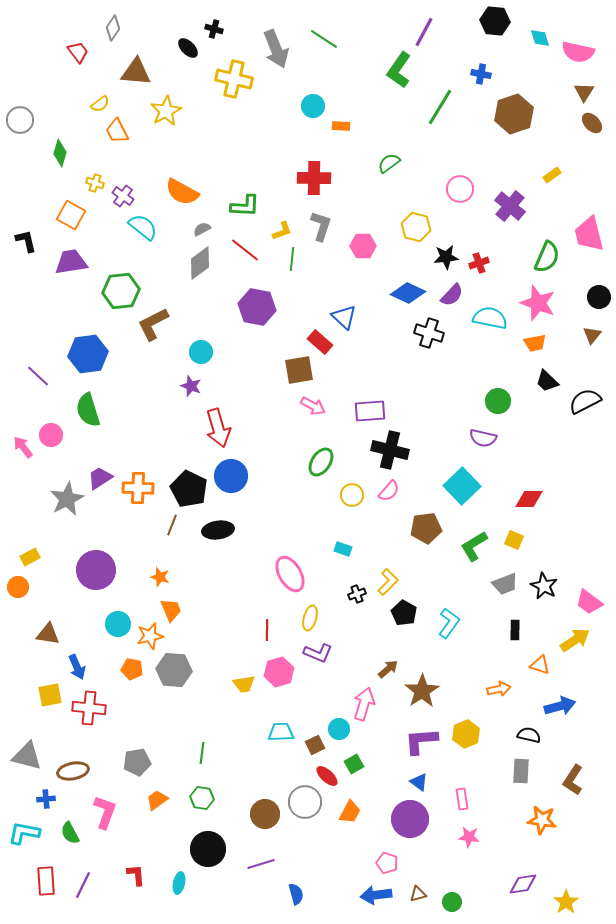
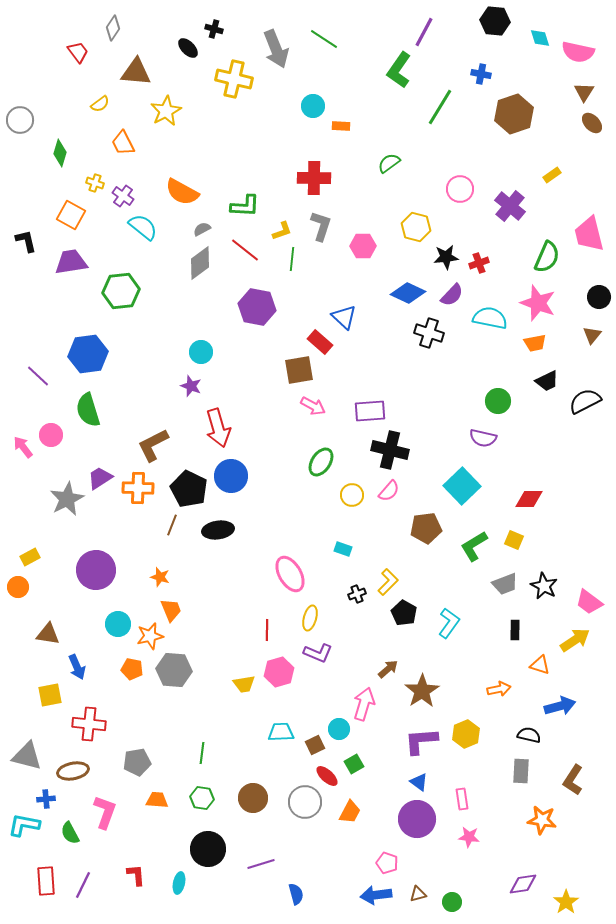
orange trapezoid at (117, 131): moved 6 px right, 12 px down
brown L-shape at (153, 324): moved 121 px down
black trapezoid at (547, 381): rotated 70 degrees counterclockwise
red cross at (89, 708): moved 16 px down
orange trapezoid at (157, 800): rotated 40 degrees clockwise
brown circle at (265, 814): moved 12 px left, 16 px up
purple circle at (410, 819): moved 7 px right
cyan L-shape at (24, 833): moved 8 px up
